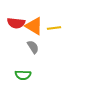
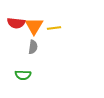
orange triangle: rotated 30 degrees clockwise
gray semicircle: rotated 40 degrees clockwise
